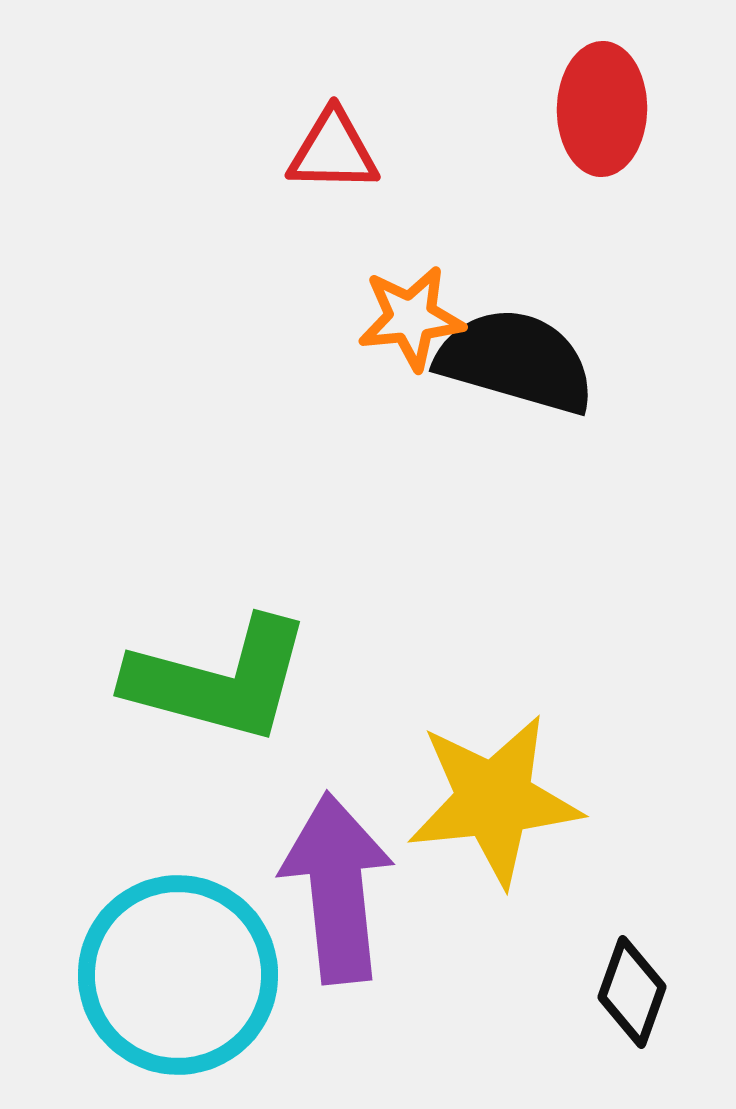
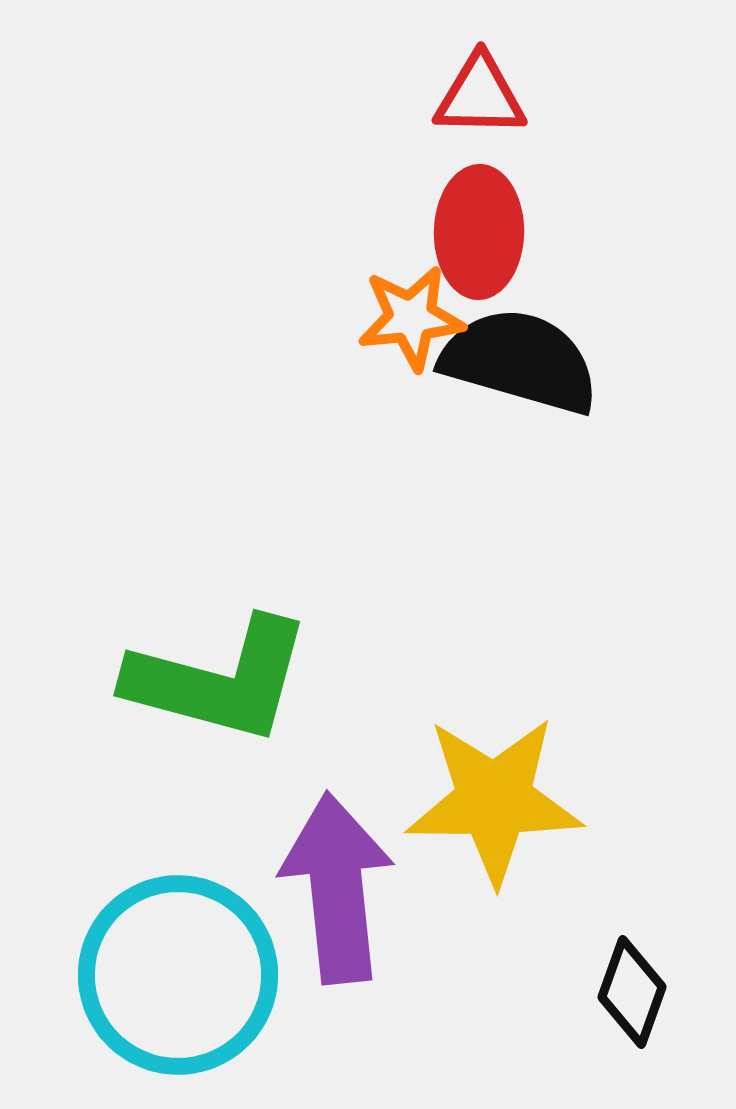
red ellipse: moved 123 px left, 123 px down
red triangle: moved 147 px right, 55 px up
black semicircle: moved 4 px right
yellow star: rotated 6 degrees clockwise
